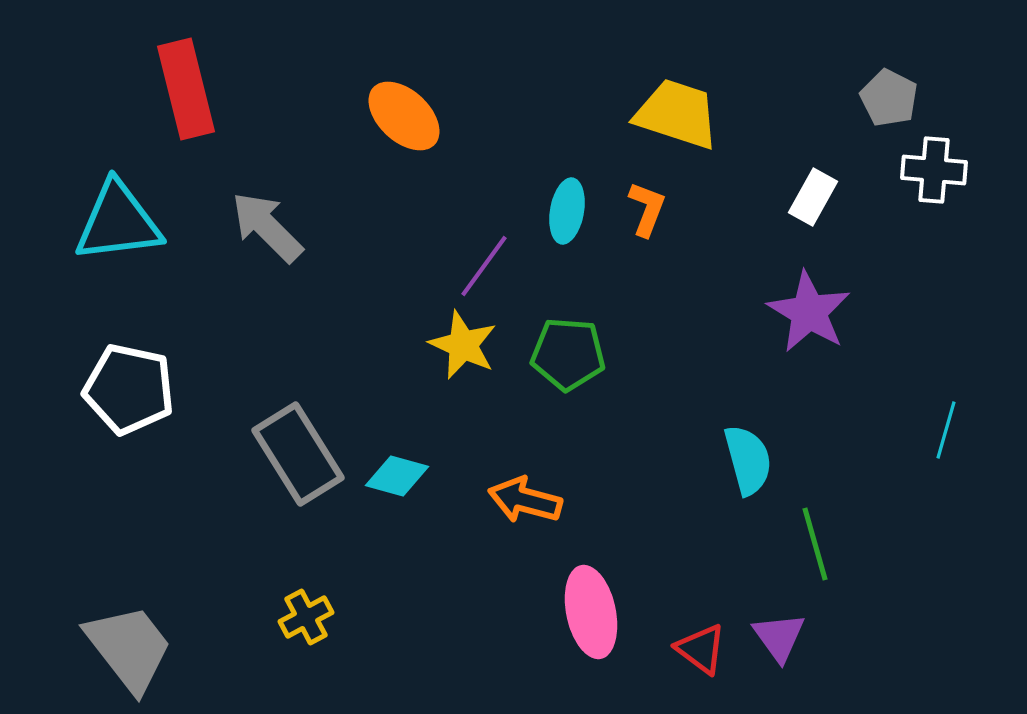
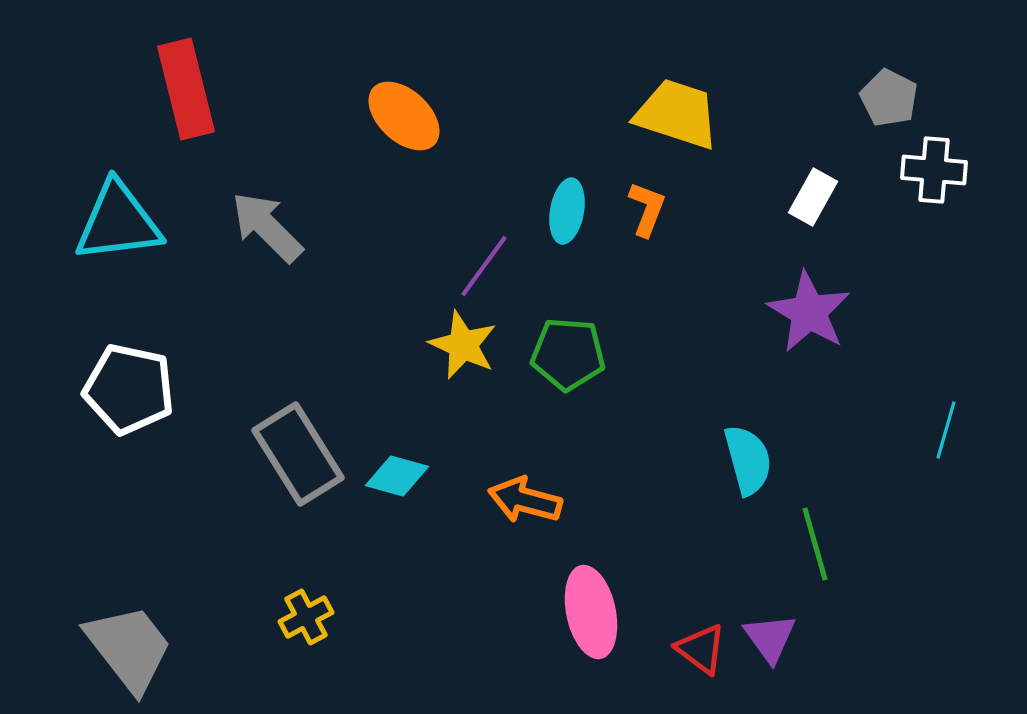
purple triangle: moved 9 px left, 1 px down
